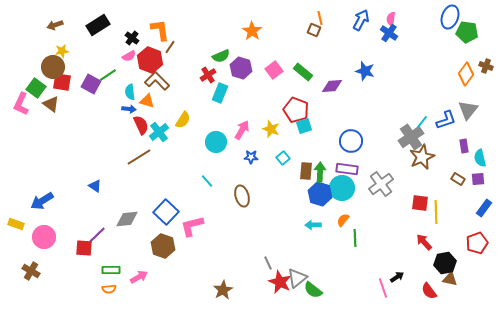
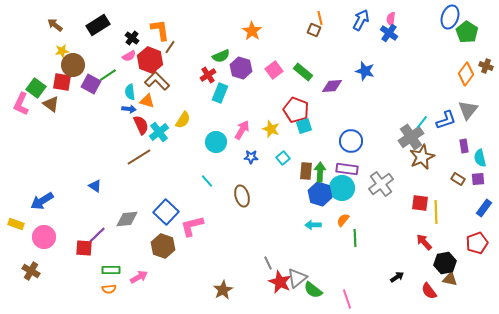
brown arrow at (55, 25): rotated 56 degrees clockwise
green pentagon at (467, 32): rotated 25 degrees clockwise
brown circle at (53, 67): moved 20 px right, 2 px up
pink line at (383, 288): moved 36 px left, 11 px down
